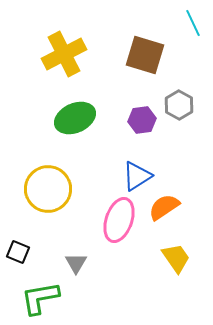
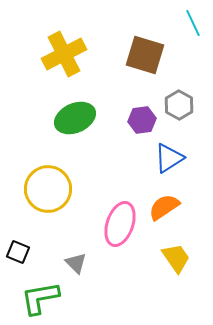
blue triangle: moved 32 px right, 18 px up
pink ellipse: moved 1 px right, 4 px down
gray triangle: rotated 15 degrees counterclockwise
